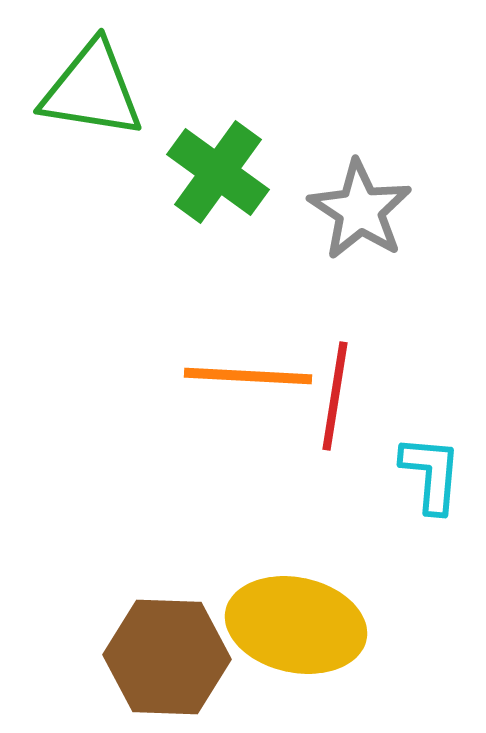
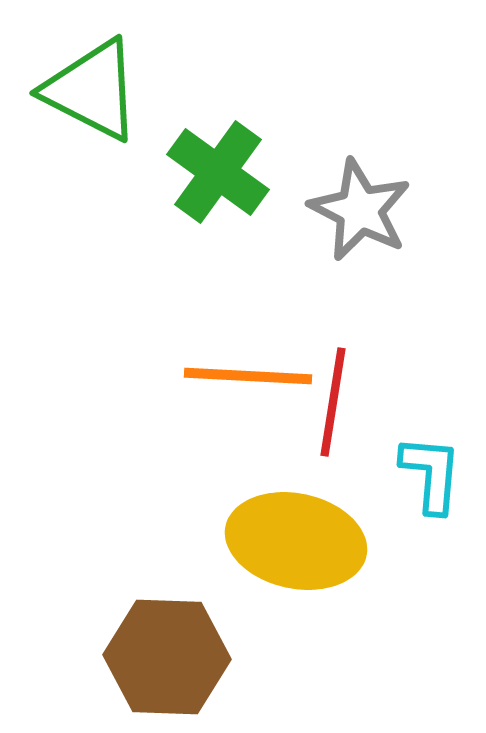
green triangle: rotated 18 degrees clockwise
gray star: rotated 6 degrees counterclockwise
red line: moved 2 px left, 6 px down
yellow ellipse: moved 84 px up
